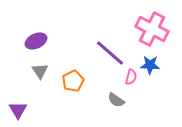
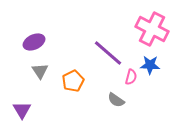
purple ellipse: moved 2 px left, 1 px down
purple line: moved 2 px left
purple triangle: moved 4 px right
